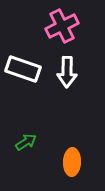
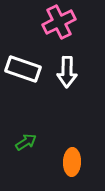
pink cross: moved 3 px left, 4 px up
